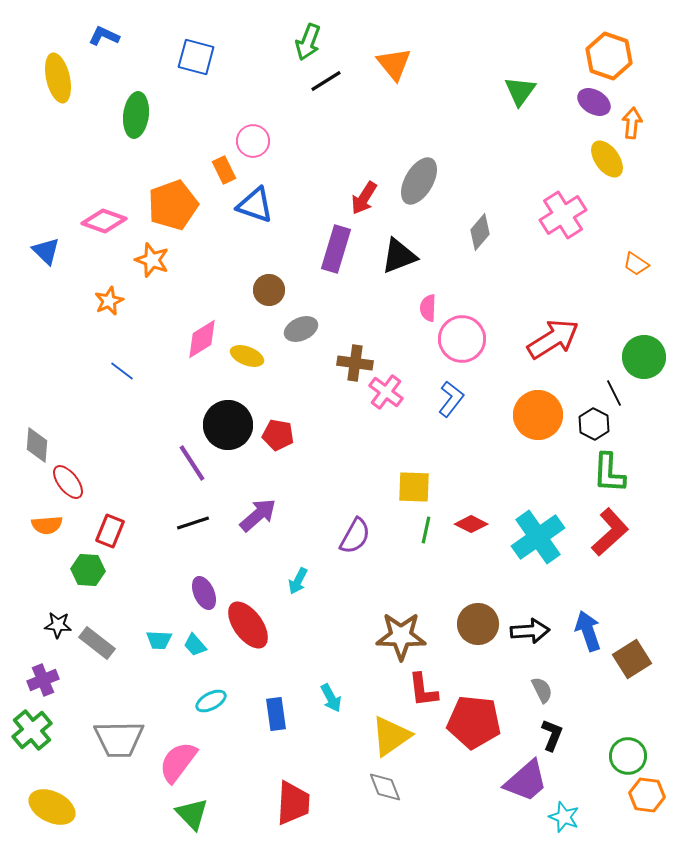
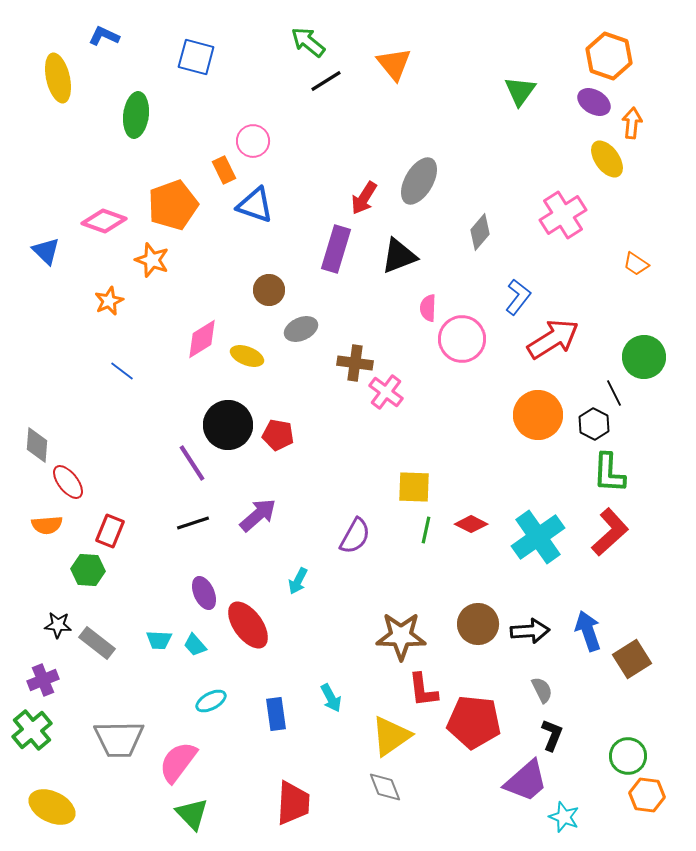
green arrow at (308, 42): rotated 108 degrees clockwise
blue L-shape at (451, 399): moved 67 px right, 102 px up
